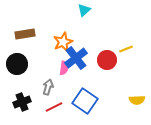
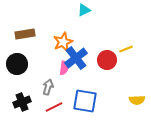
cyan triangle: rotated 16 degrees clockwise
blue square: rotated 25 degrees counterclockwise
